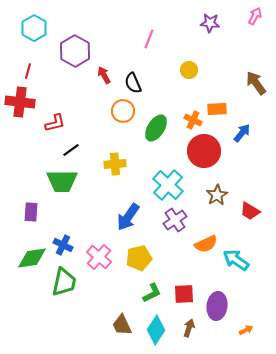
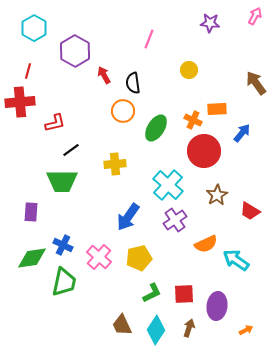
black semicircle at (133, 83): rotated 15 degrees clockwise
red cross at (20, 102): rotated 12 degrees counterclockwise
